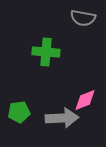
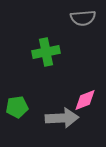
gray semicircle: rotated 15 degrees counterclockwise
green cross: rotated 16 degrees counterclockwise
green pentagon: moved 2 px left, 5 px up
